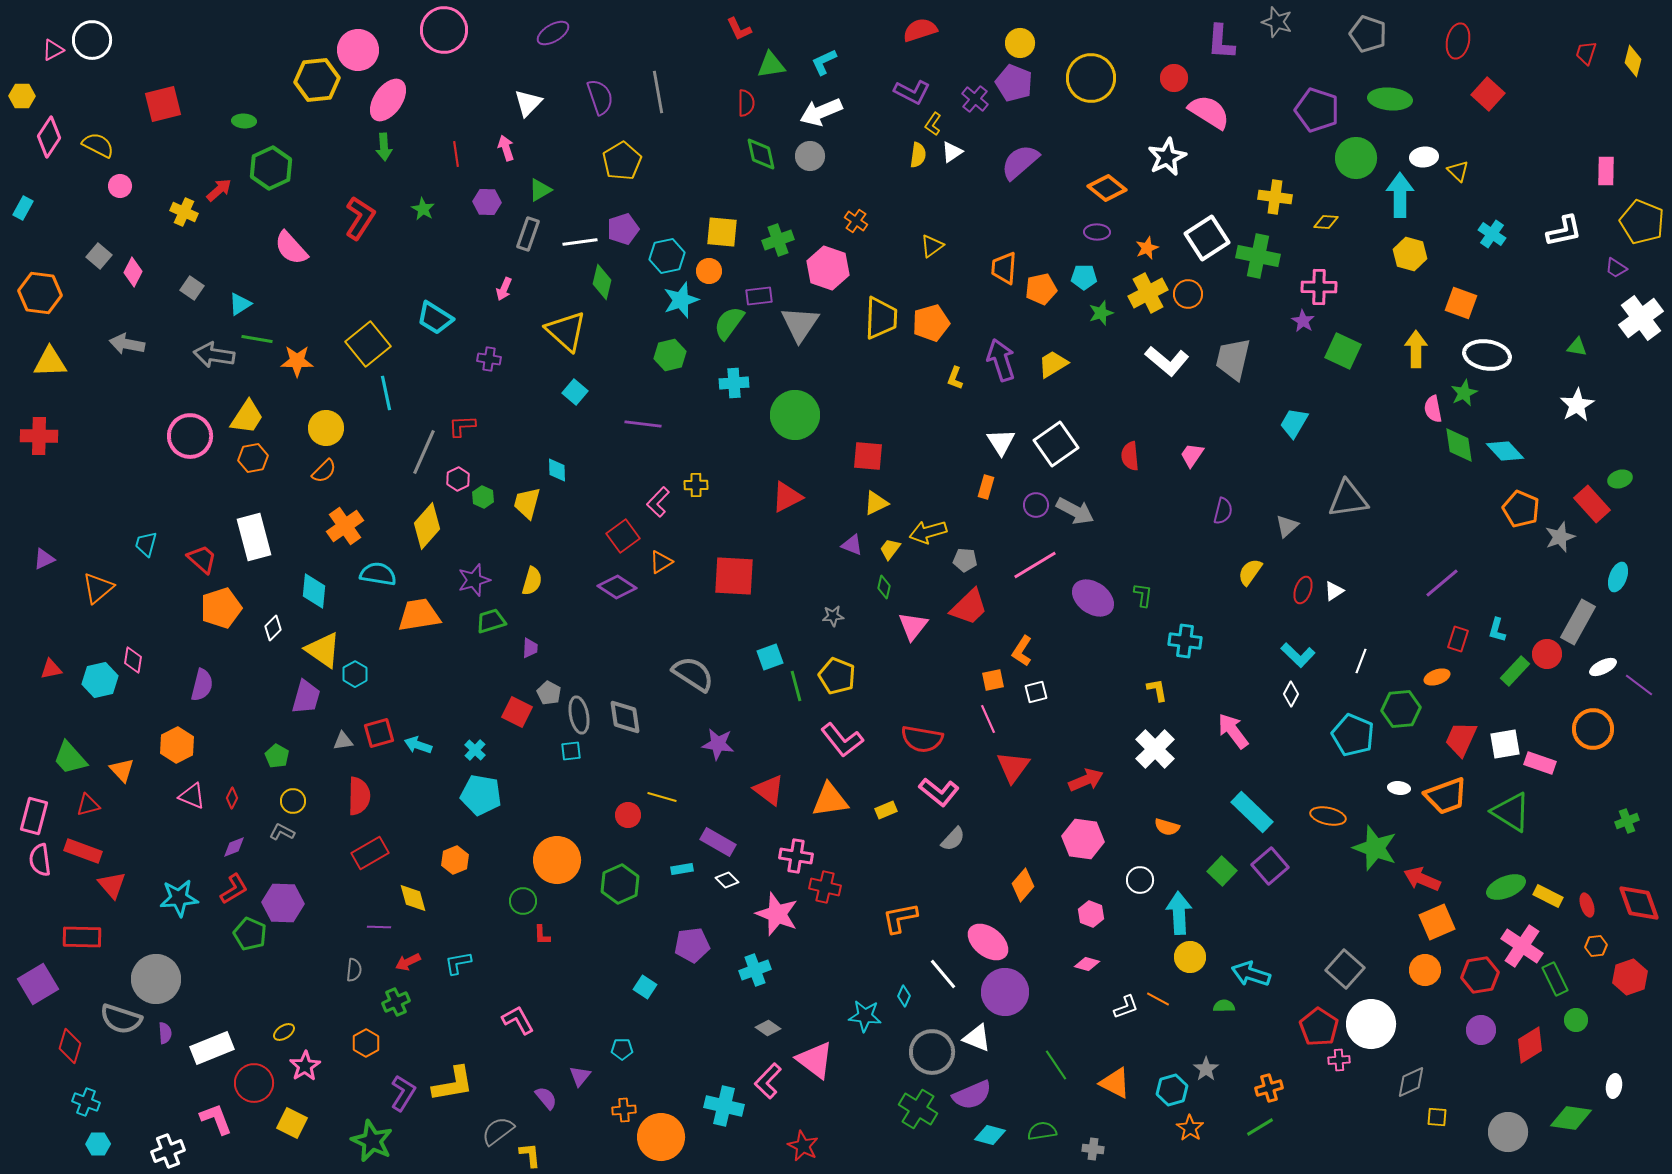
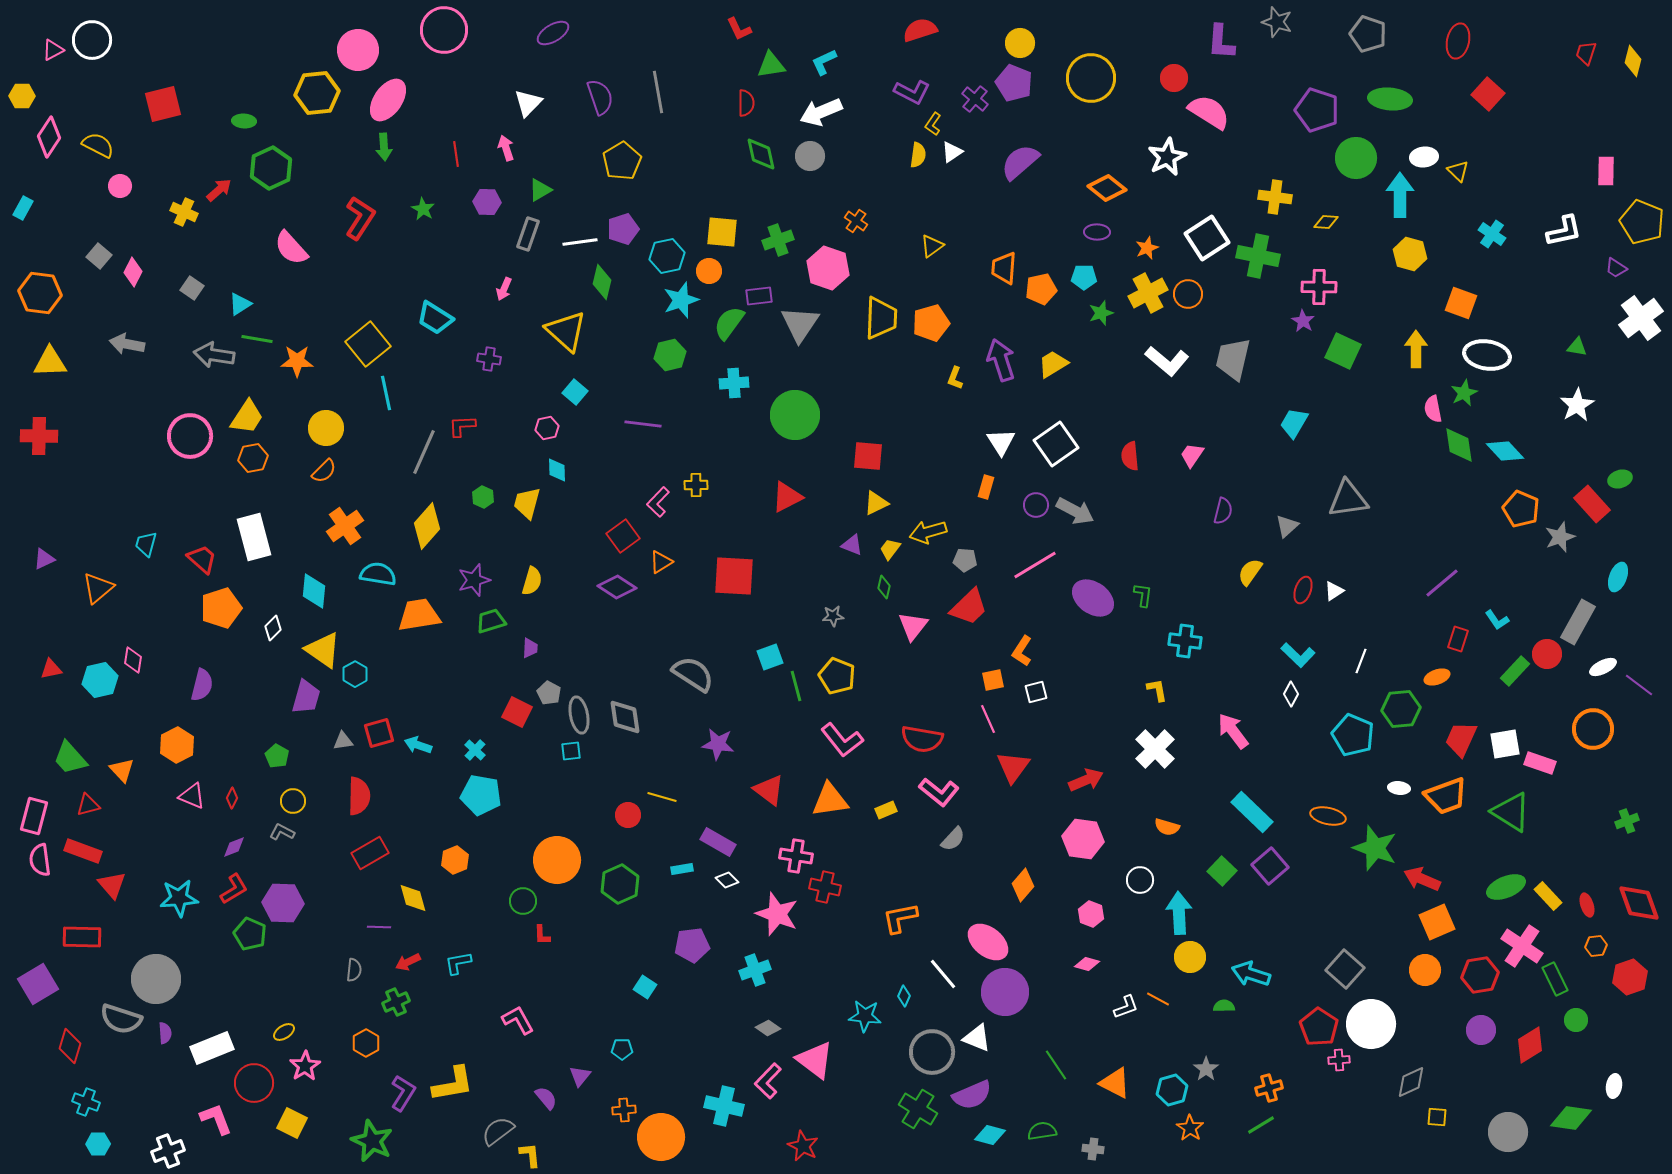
yellow hexagon at (317, 80): moved 13 px down
pink hexagon at (458, 479): moved 89 px right, 51 px up; rotated 15 degrees clockwise
cyan L-shape at (1497, 630): moved 10 px up; rotated 50 degrees counterclockwise
yellow rectangle at (1548, 896): rotated 20 degrees clockwise
green line at (1260, 1127): moved 1 px right, 2 px up
